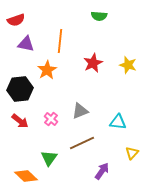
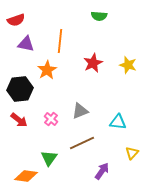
red arrow: moved 1 px left, 1 px up
orange diamond: rotated 35 degrees counterclockwise
